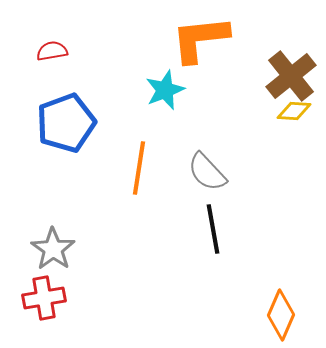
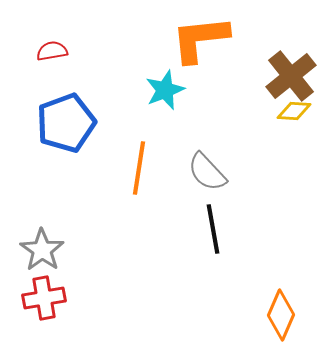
gray star: moved 11 px left, 1 px down
